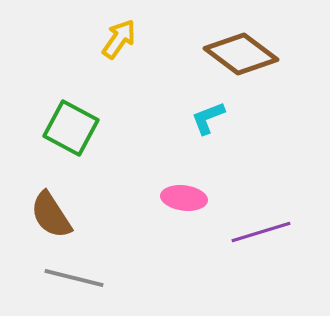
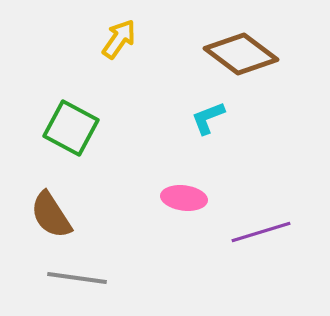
gray line: moved 3 px right; rotated 6 degrees counterclockwise
